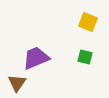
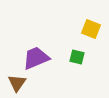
yellow square: moved 3 px right, 7 px down
green square: moved 8 px left
